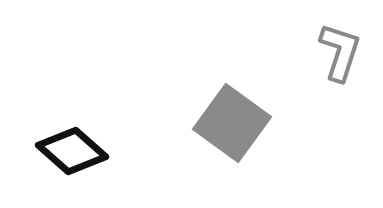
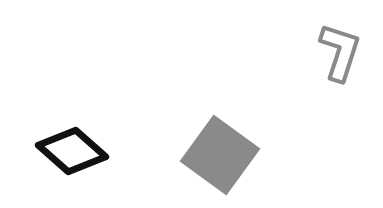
gray square: moved 12 px left, 32 px down
